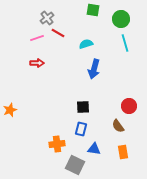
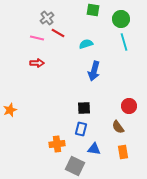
pink line: rotated 32 degrees clockwise
cyan line: moved 1 px left, 1 px up
blue arrow: moved 2 px down
black square: moved 1 px right, 1 px down
brown semicircle: moved 1 px down
gray square: moved 1 px down
